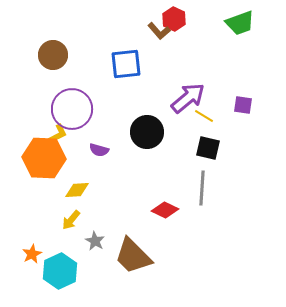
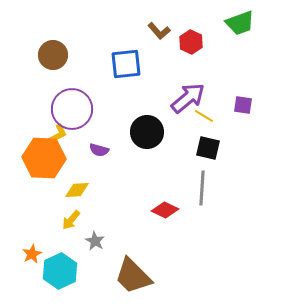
red hexagon: moved 17 px right, 23 px down
brown trapezoid: moved 20 px down
